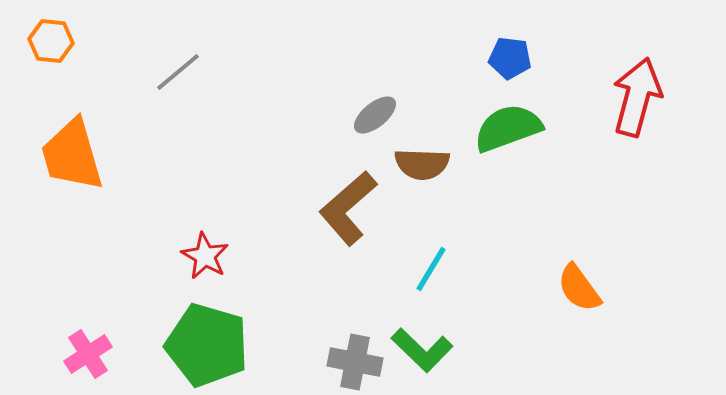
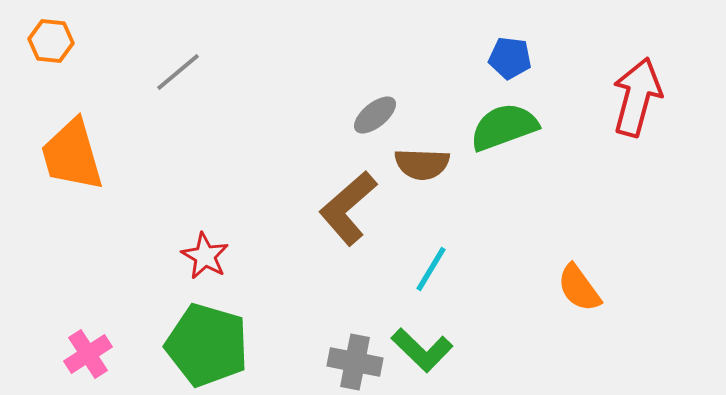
green semicircle: moved 4 px left, 1 px up
